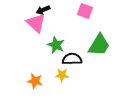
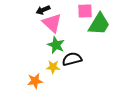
pink square: rotated 21 degrees counterclockwise
pink triangle: moved 16 px right
green trapezoid: moved 21 px up
black semicircle: rotated 12 degrees counterclockwise
yellow star: moved 9 px left, 8 px up
orange star: rotated 21 degrees counterclockwise
